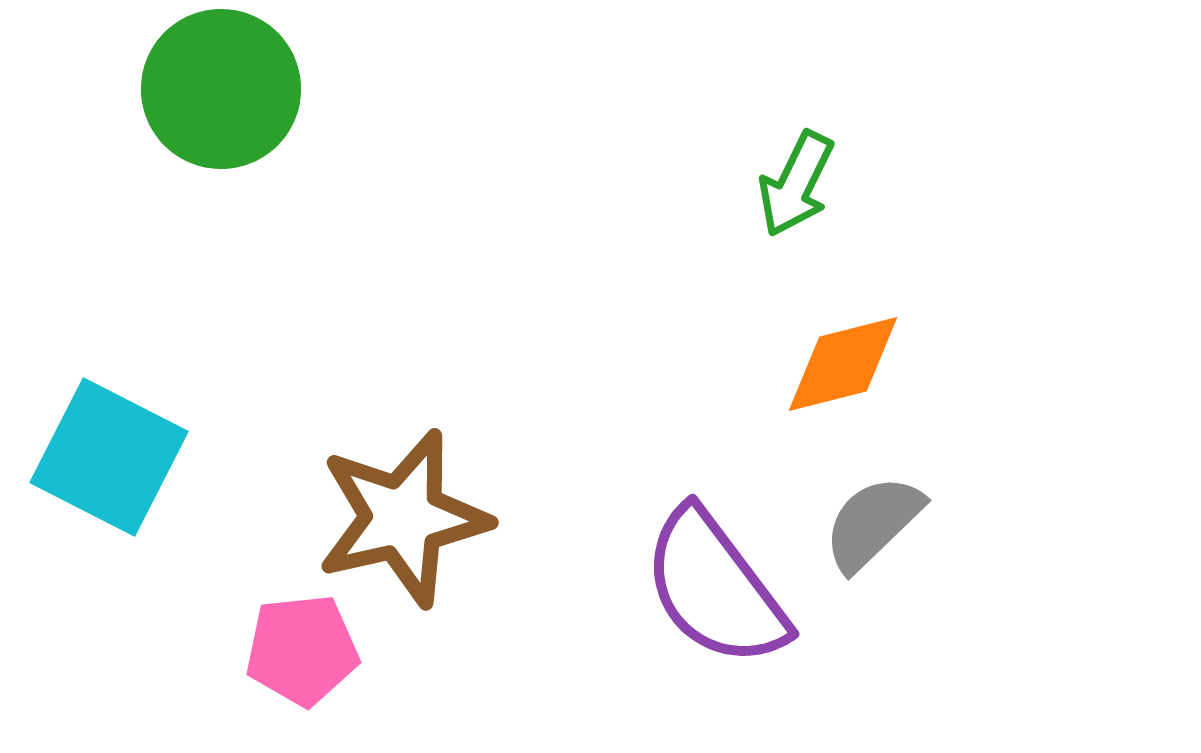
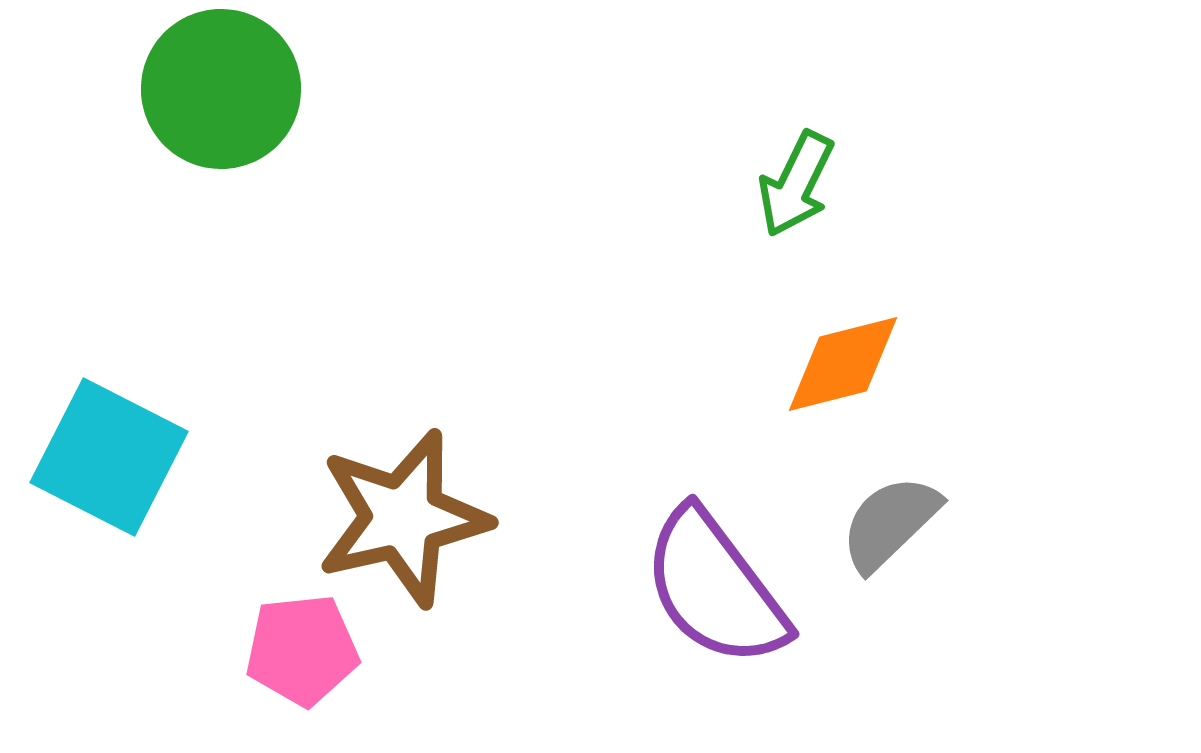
gray semicircle: moved 17 px right
